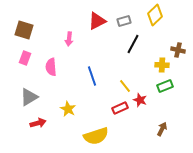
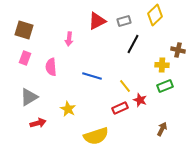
blue line: rotated 54 degrees counterclockwise
